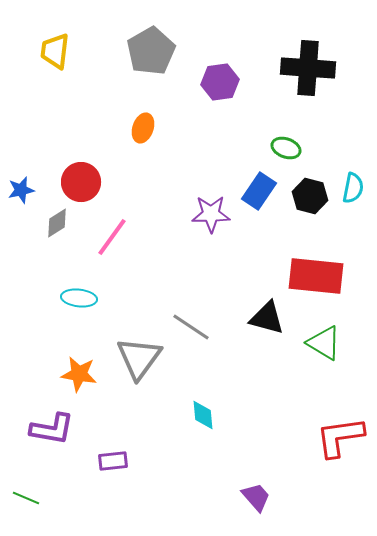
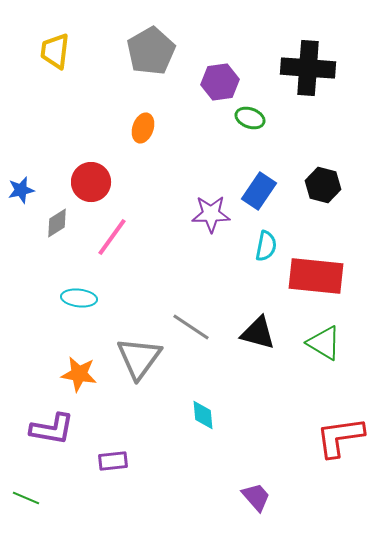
green ellipse: moved 36 px left, 30 px up
red circle: moved 10 px right
cyan semicircle: moved 87 px left, 58 px down
black hexagon: moved 13 px right, 11 px up
black triangle: moved 9 px left, 15 px down
